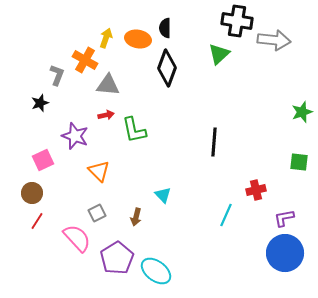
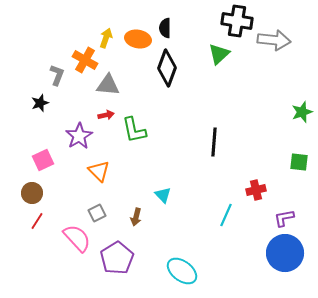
purple star: moved 4 px right; rotated 20 degrees clockwise
cyan ellipse: moved 26 px right
